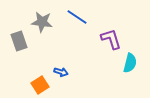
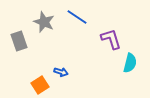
gray star: moved 2 px right; rotated 15 degrees clockwise
